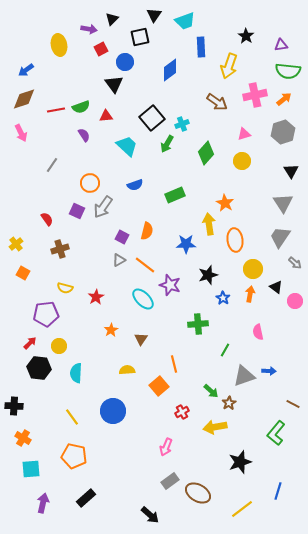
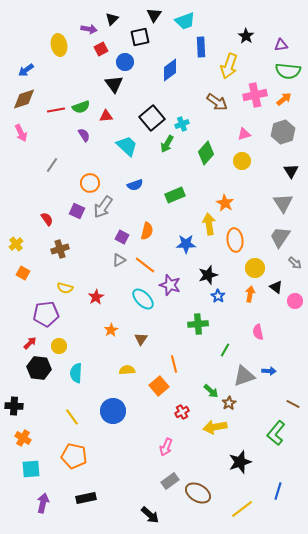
yellow circle at (253, 269): moved 2 px right, 1 px up
blue star at (223, 298): moved 5 px left, 2 px up
black rectangle at (86, 498): rotated 30 degrees clockwise
